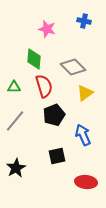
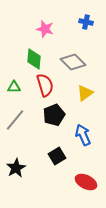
blue cross: moved 2 px right, 1 px down
pink star: moved 2 px left
gray diamond: moved 5 px up
red semicircle: moved 1 px right, 1 px up
gray line: moved 1 px up
black square: rotated 18 degrees counterclockwise
red ellipse: rotated 20 degrees clockwise
